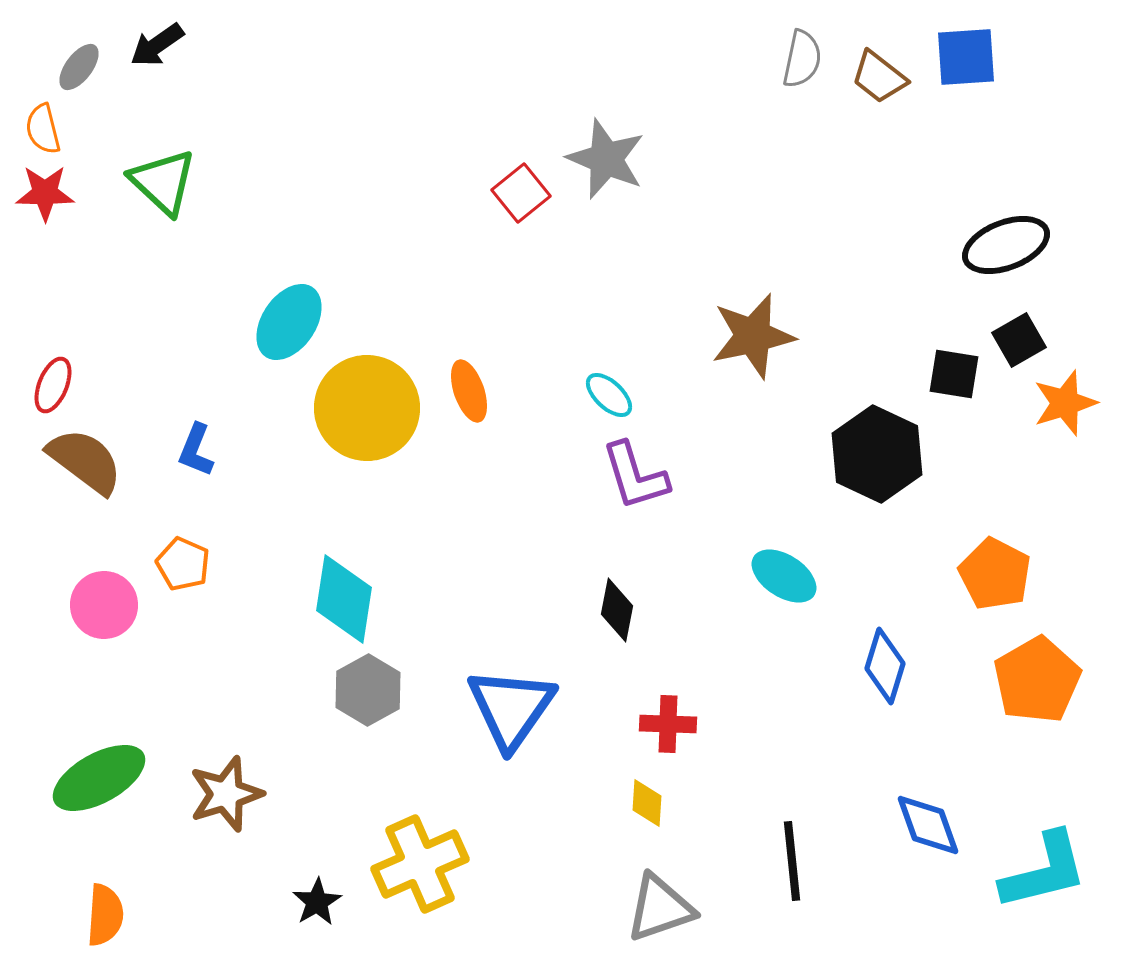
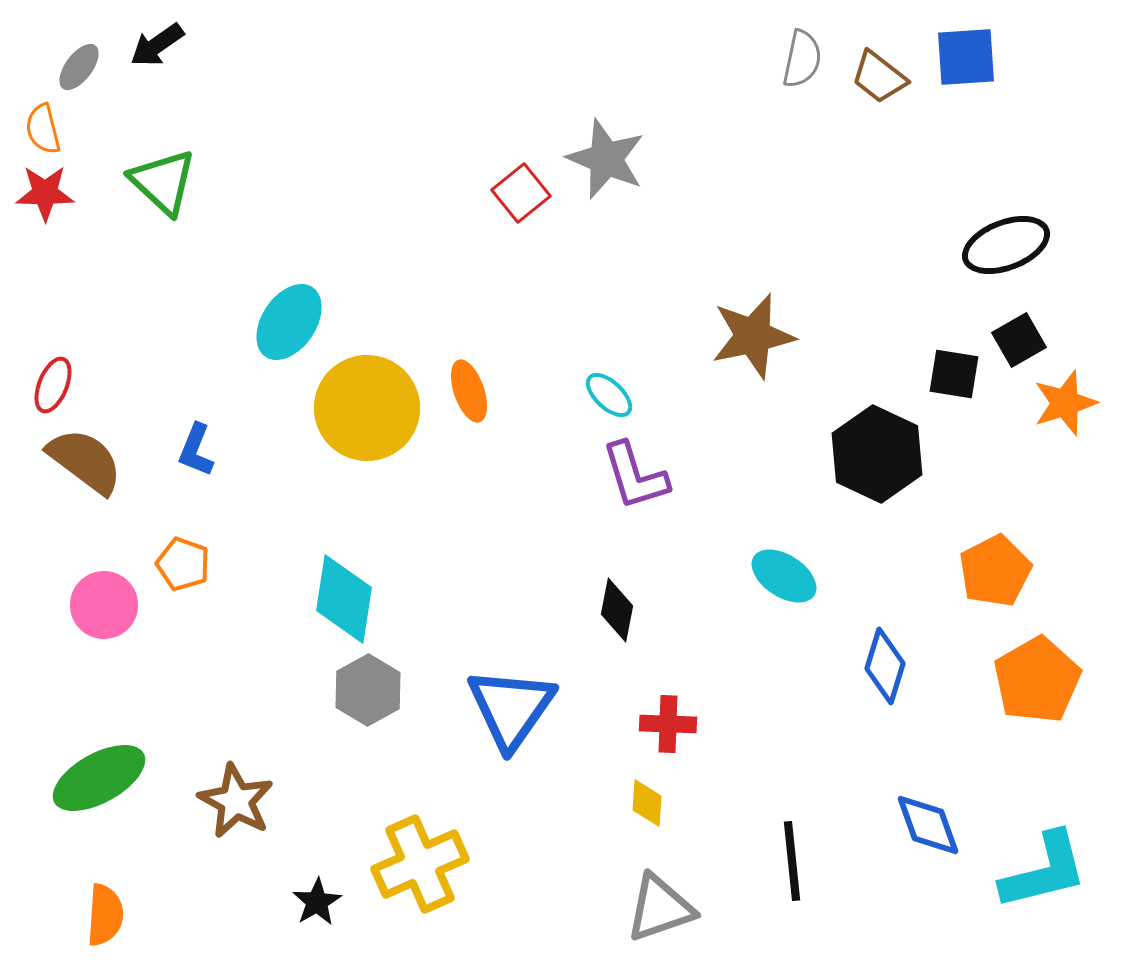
orange pentagon at (183, 564): rotated 4 degrees counterclockwise
orange pentagon at (995, 574): moved 3 px up; rotated 18 degrees clockwise
brown star at (226, 794): moved 10 px right, 7 px down; rotated 26 degrees counterclockwise
